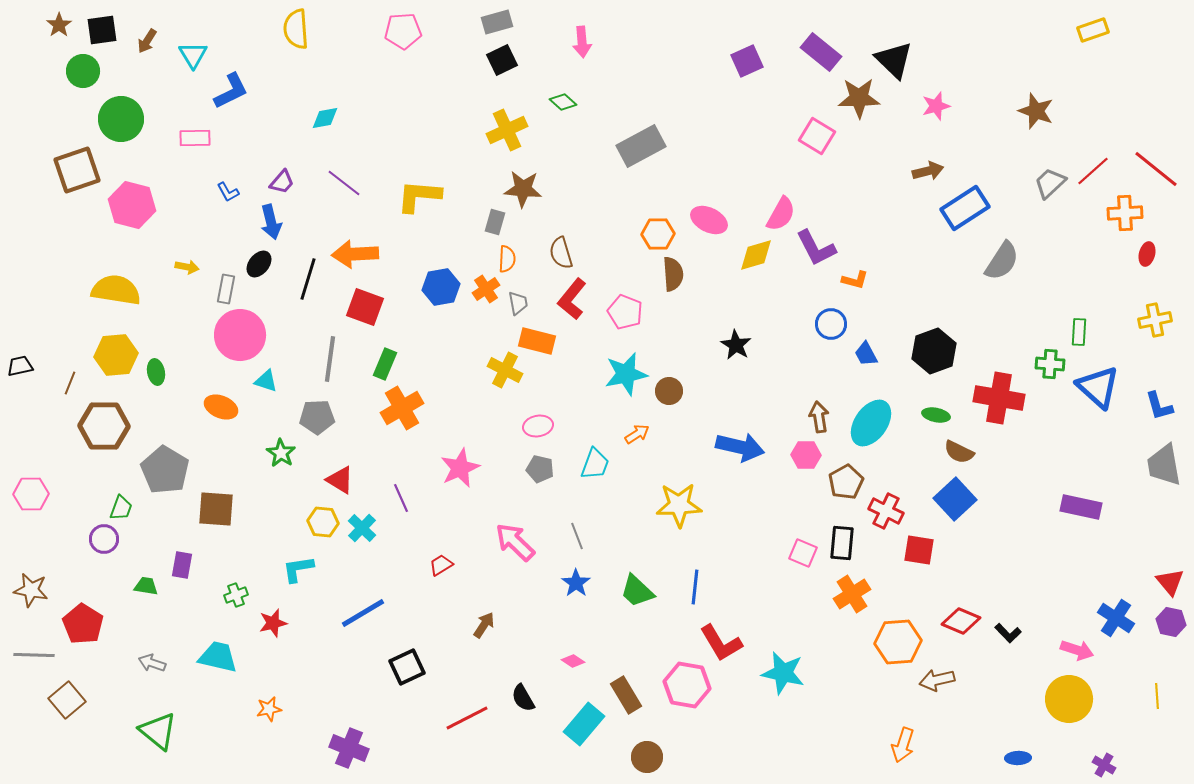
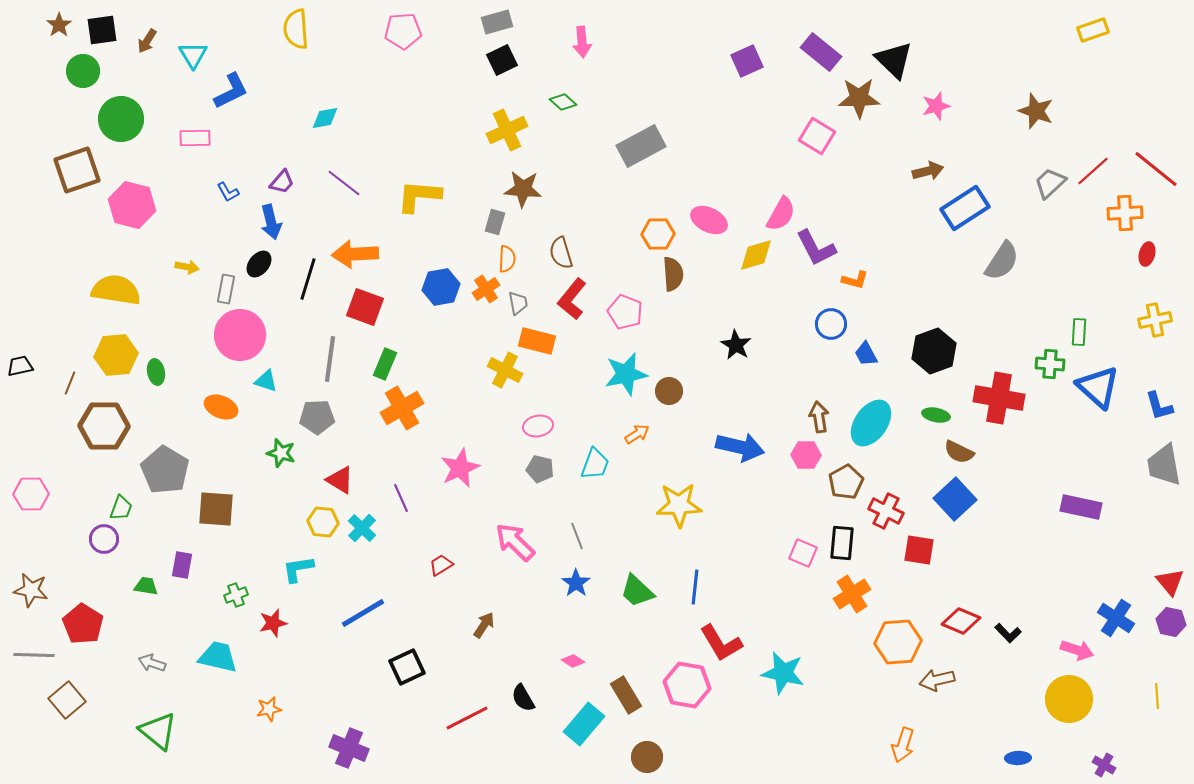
green star at (281, 453): rotated 16 degrees counterclockwise
